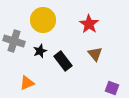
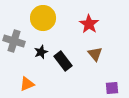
yellow circle: moved 2 px up
black star: moved 1 px right, 1 px down
orange triangle: moved 1 px down
purple square: rotated 24 degrees counterclockwise
